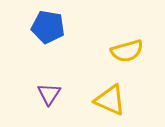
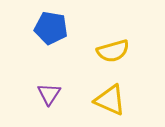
blue pentagon: moved 3 px right, 1 px down
yellow semicircle: moved 14 px left
